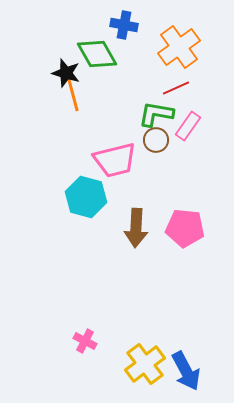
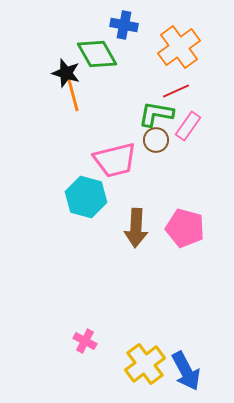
red line: moved 3 px down
pink pentagon: rotated 9 degrees clockwise
